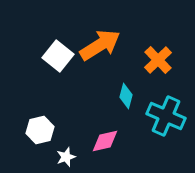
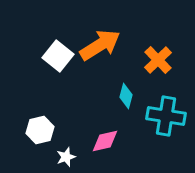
cyan cross: rotated 15 degrees counterclockwise
